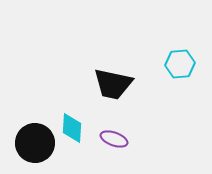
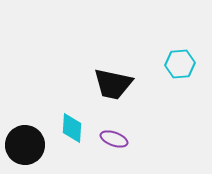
black circle: moved 10 px left, 2 px down
